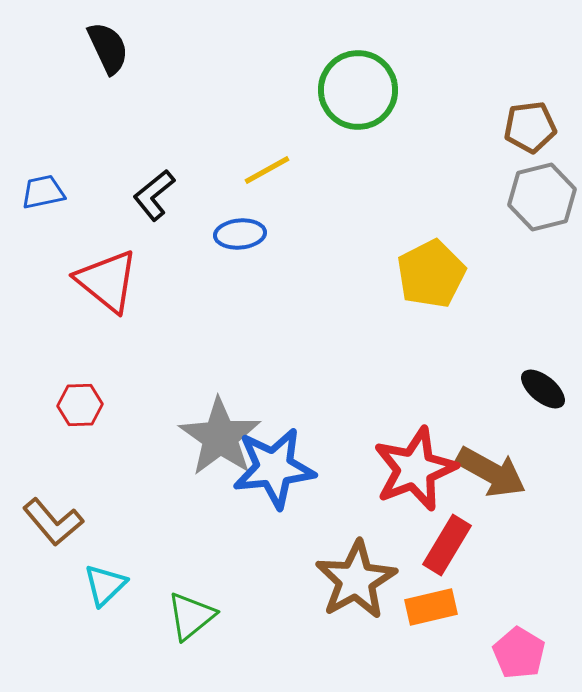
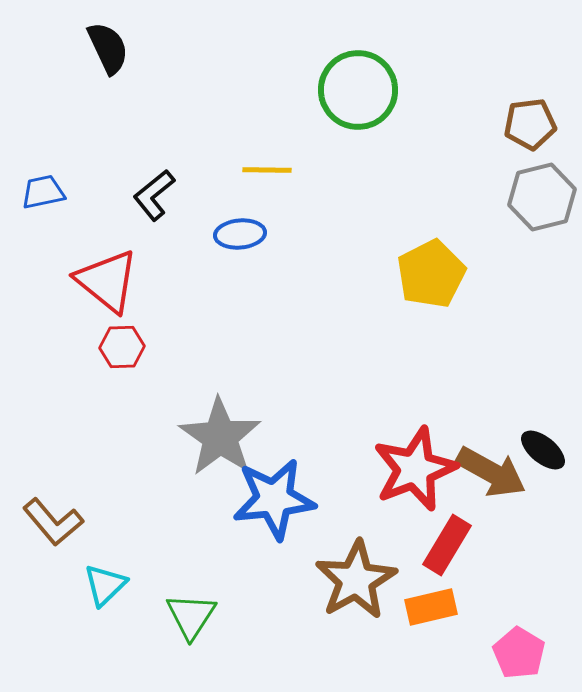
brown pentagon: moved 3 px up
yellow line: rotated 30 degrees clockwise
black ellipse: moved 61 px down
red hexagon: moved 42 px right, 58 px up
blue star: moved 31 px down
green triangle: rotated 18 degrees counterclockwise
